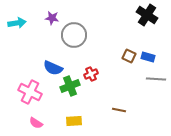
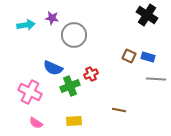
cyan arrow: moved 9 px right, 2 px down
